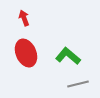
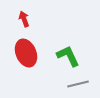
red arrow: moved 1 px down
green L-shape: rotated 25 degrees clockwise
